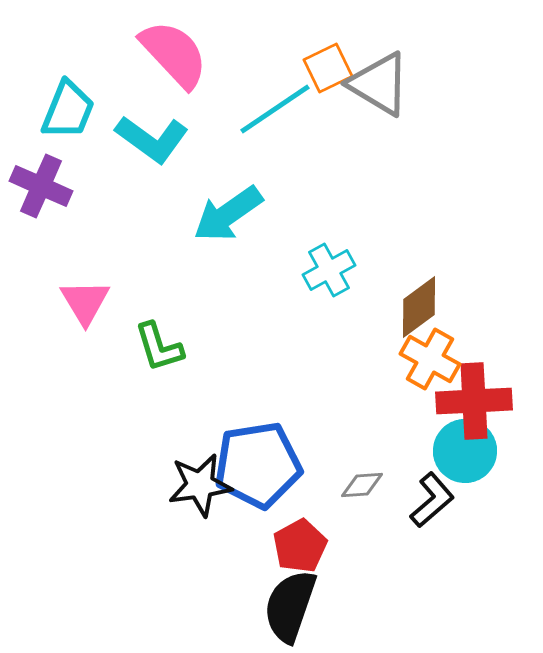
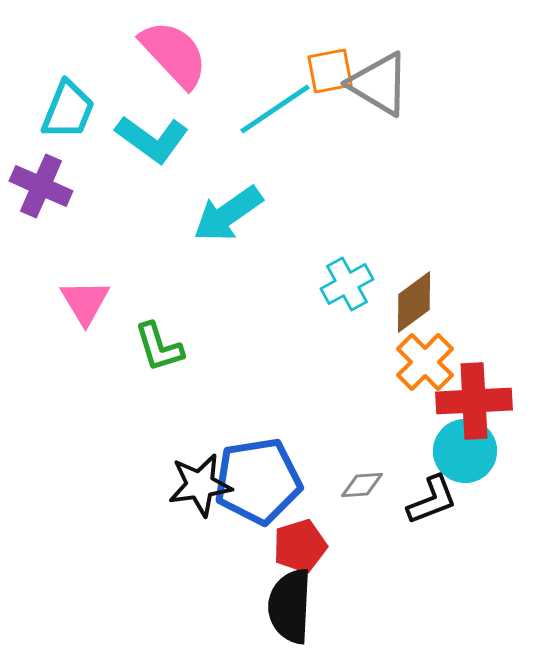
orange square: moved 2 px right, 3 px down; rotated 15 degrees clockwise
cyan cross: moved 18 px right, 14 px down
brown diamond: moved 5 px left, 5 px up
orange cross: moved 5 px left, 3 px down; rotated 16 degrees clockwise
blue pentagon: moved 16 px down
black L-shape: rotated 20 degrees clockwise
red pentagon: rotated 12 degrees clockwise
black semicircle: rotated 16 degrees counterclockwise
